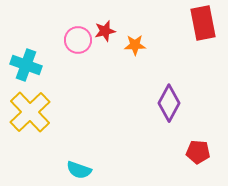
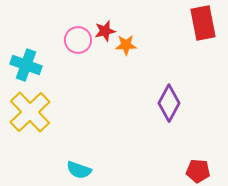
orange star: moved 9 px left
red pentagon: moved 19 px down
